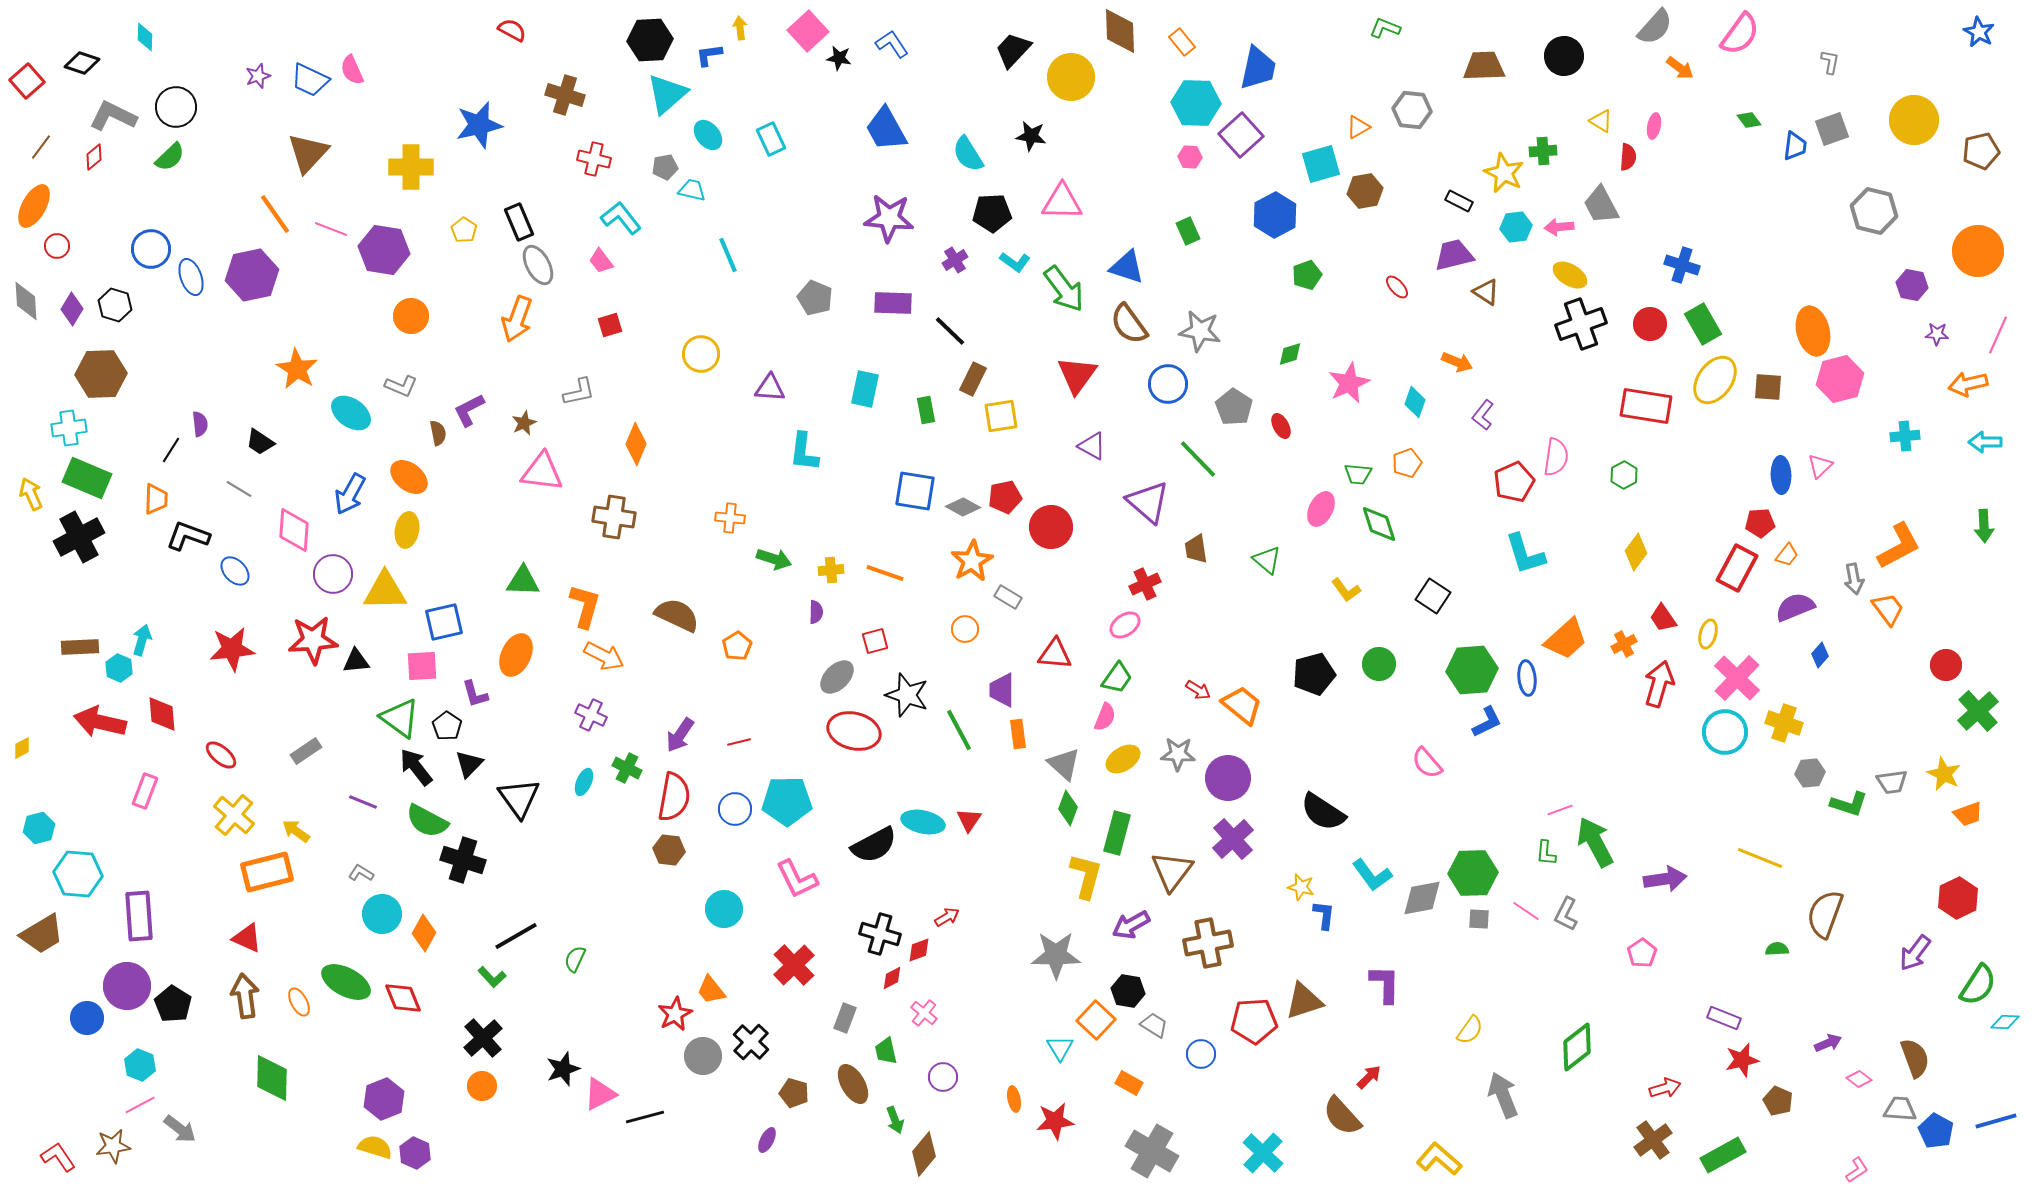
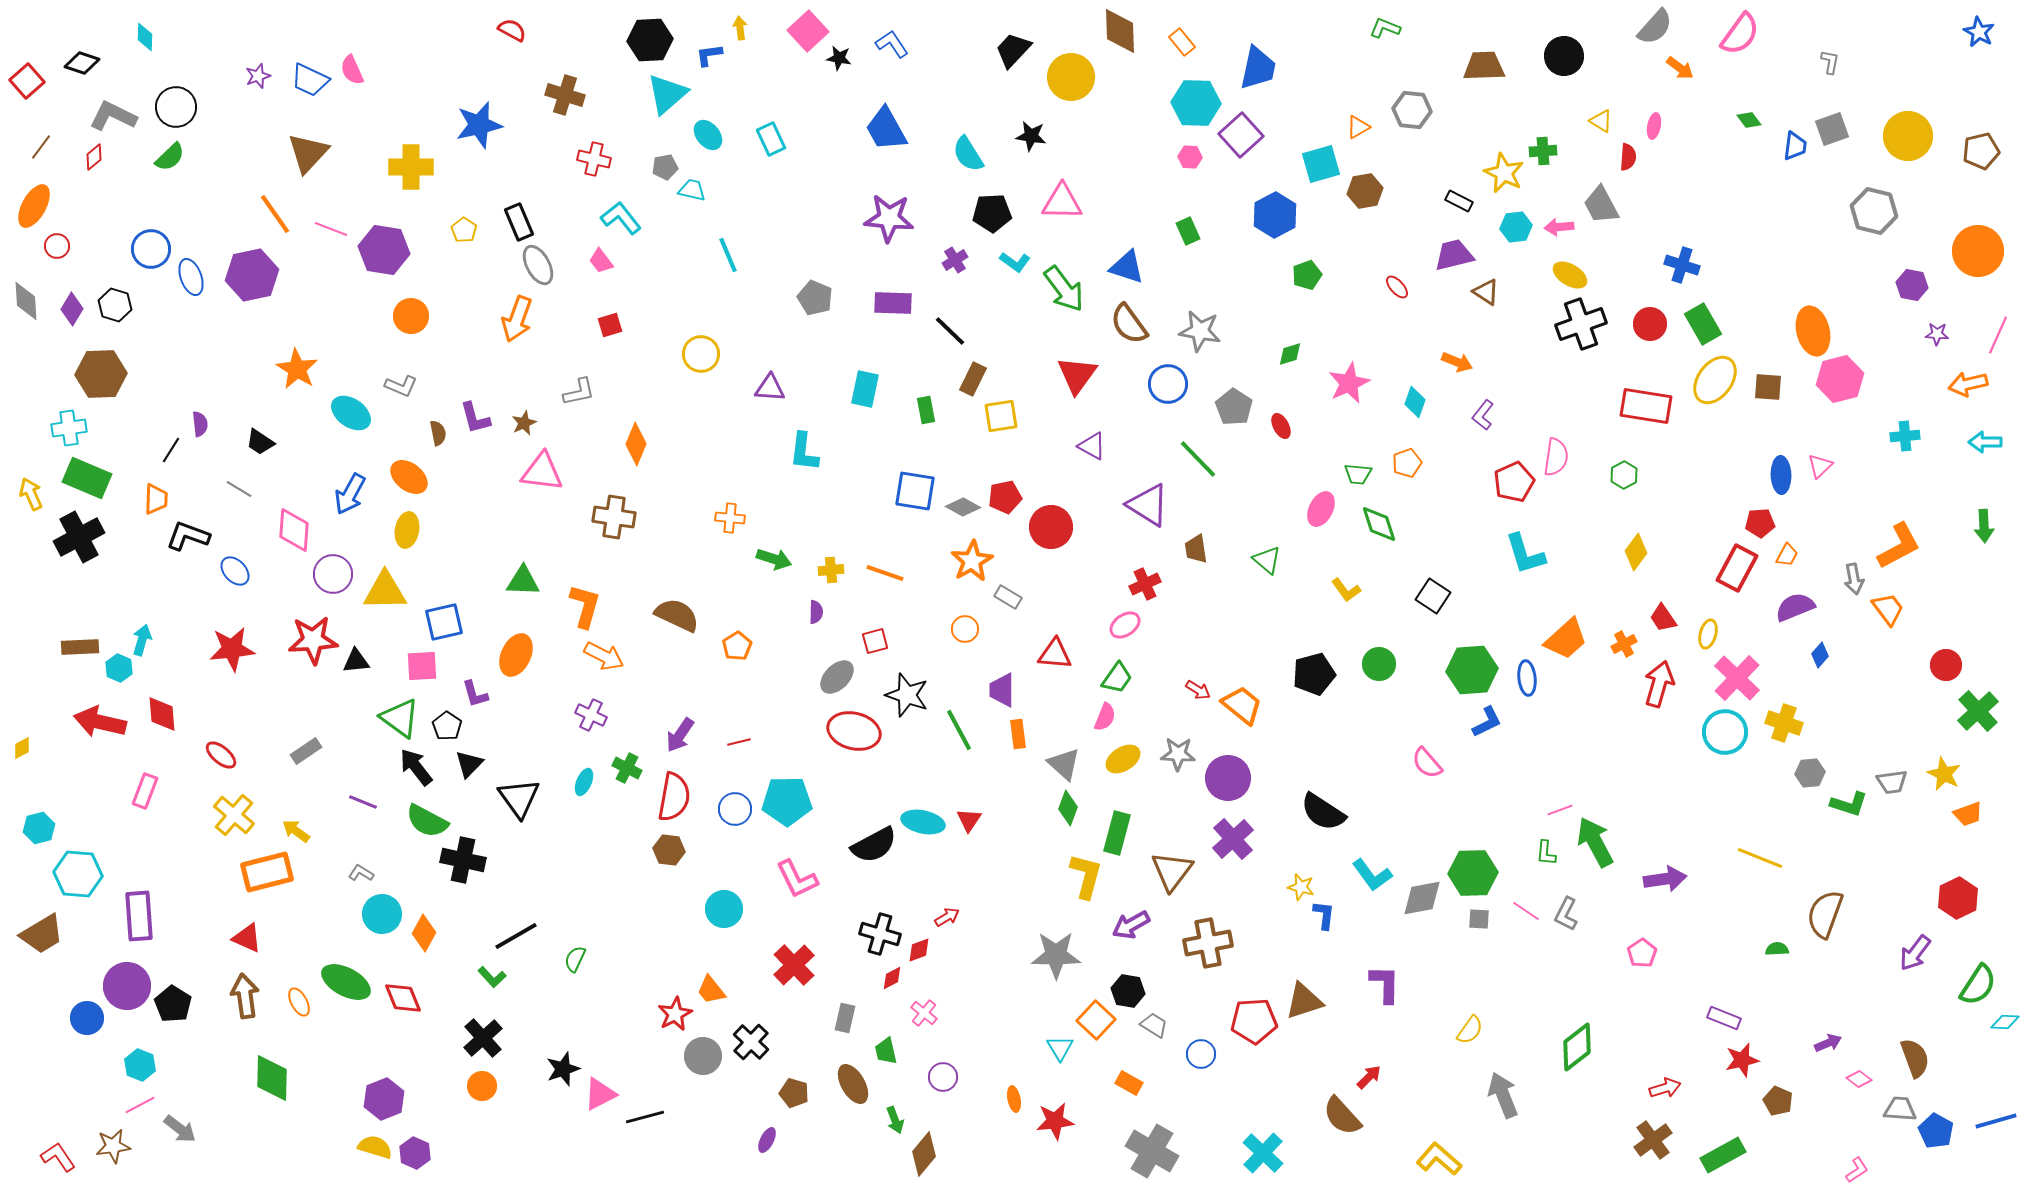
yellow circle at (1914, 120): moved 6 px left, 16 px down
purple L-shape at (469, 410): moved 6 px right, 8 px down; rotated 78 degrees counterclockwise
purple triangle at (1148, 502): moved 3 px down; rotated 9 degrees counterclockwise
orange trapezoid at (1787, 555): rotated 10 degrees counterclockwise
black cross at (463, 860): rotated 6 degrees counterclockwise
gray rectangle at (845, 1018): rotated 8 degrees counterclockwise
